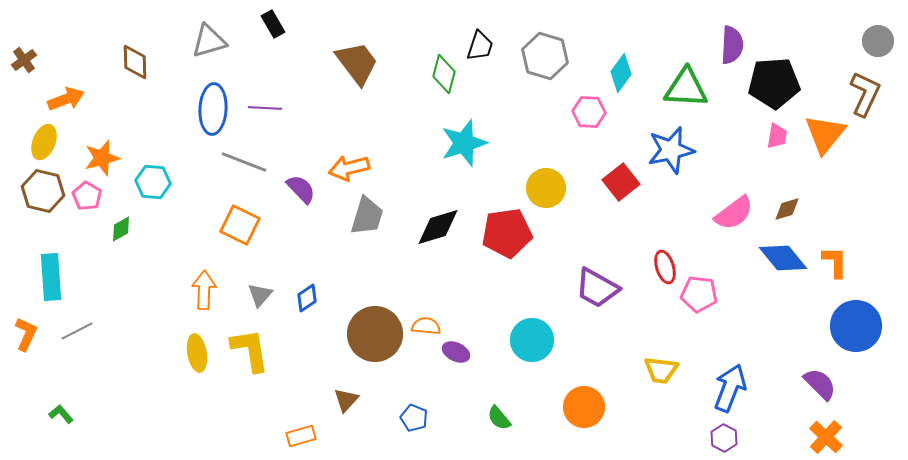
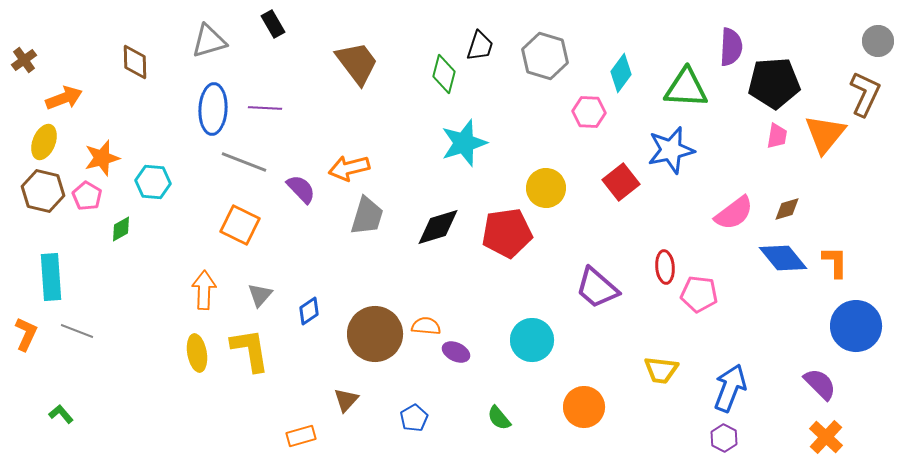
purple semicircle at (732, 45): moved 1 px left, 2 px down
orange arrow at (66, 99): moved 2 px left, 1 px up
red ellipse at (665, 267): rotated 12 degrees clockwise
purple trapezoid at (597, 288): rotated 12 degrees clockwise
blue diamond at (307, 298): moved 2 px right, 13 px down
gray line at (77, 331): rotated 48 degrees clockwise
blue pentagon at (414, 418): rotated 20 degrees clockwise
